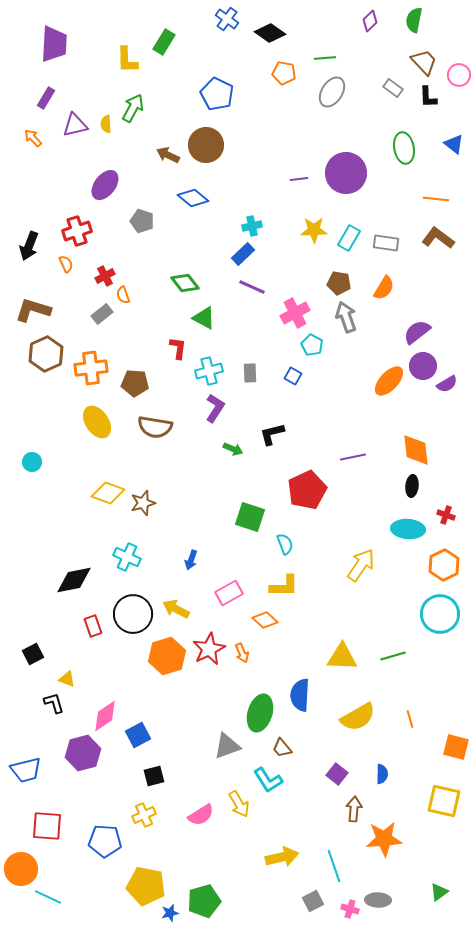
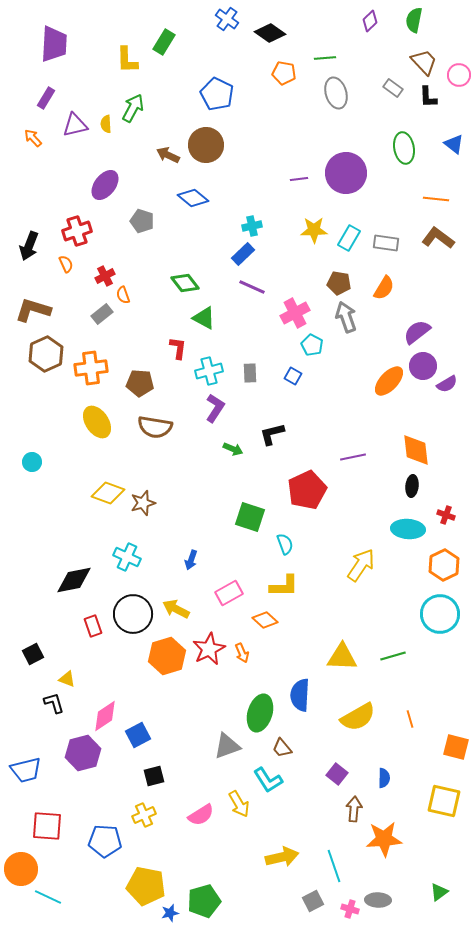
gray ellipse at (332, 92): moved 4 px right, 1 px down; rotated 48 degrees counterclockwise
brown pentagon at (135, 383): moved 5 px right
blue semicircle at (382, 774): moved 2 px right, 4 px down
